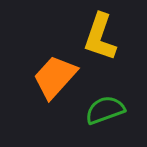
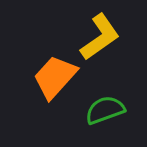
yellow L-shape: rotated 144 degrees counterclockwise
